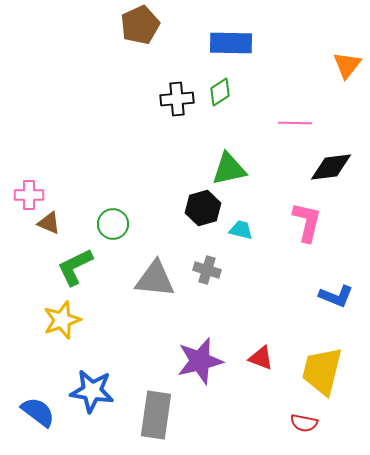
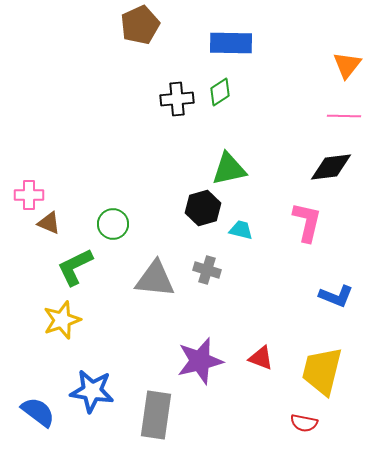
pink line: moved 49 px right, 7 px up
